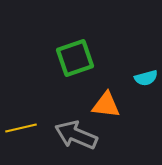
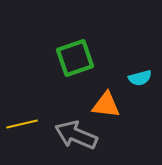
cyan semicircle: moved 6 px left
yellow line: moved 1 px right, 4 px up
